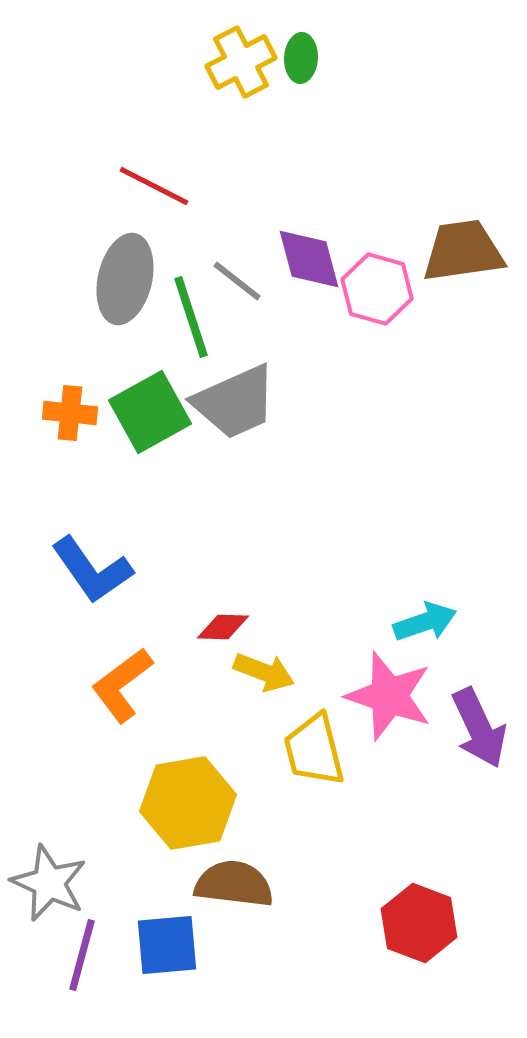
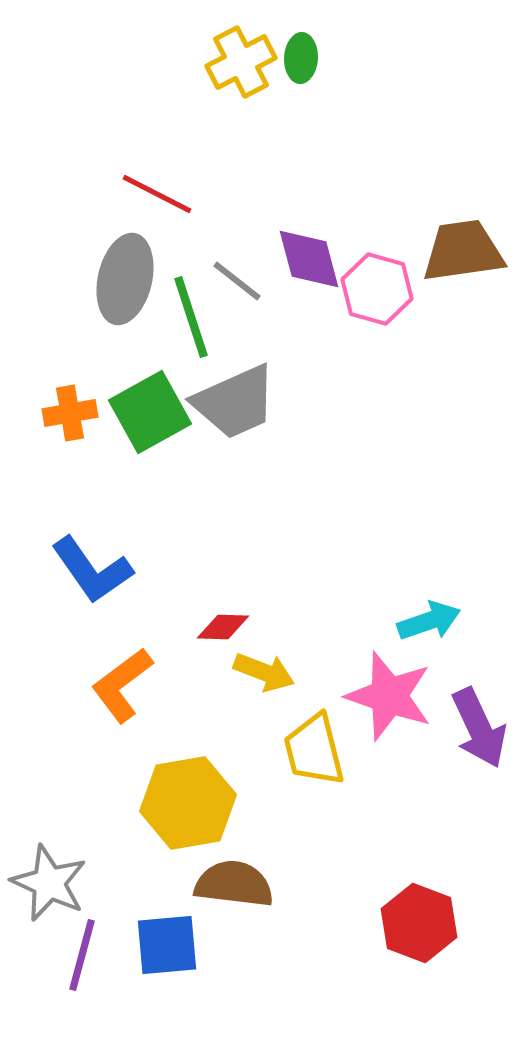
red line: moved 3 px right, 8 px down
orange cross: rotated 16 degrees counterclockwise
cyan arrow: moved 4 px right, 1 px up
